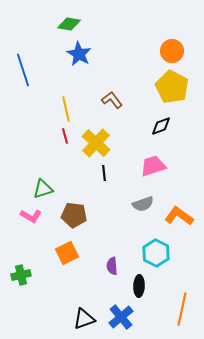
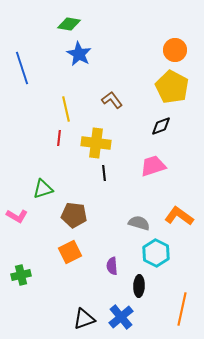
orange circle: moved 3 px right, 1 px up
blue line: moved 1 px left, 2 px up
red line: moved 6 px left, 2 px down; rotated 21 degrees clockwise
yellow cross: rotated 36 degrees counterclockwise
gray semicircle: moved 4 px left, 19 px down; rotated 145 degrees counterclockwise
pink L-shape: moved 14 px left
orange square: moved 3 px right, 1 px up
